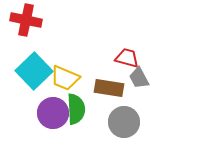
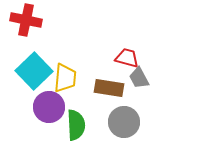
yellow trapezoid: rotated 108 degrees counterclockwise
green semicircle: moved 16 px down
purple circle: moved 4 px left, 6 px up
